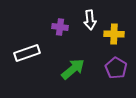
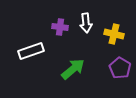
white arrow: moved 4 px left, 3 px down
yellow cross: rotated 12 degrees clockwise
white rectangle: moved 4 px right, 2 px up
purple pentagon: moved 4 px right
